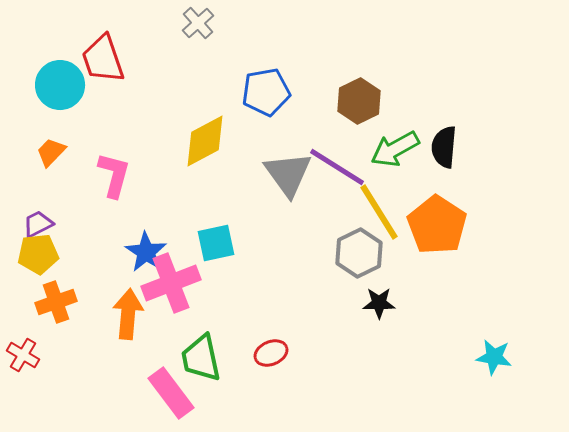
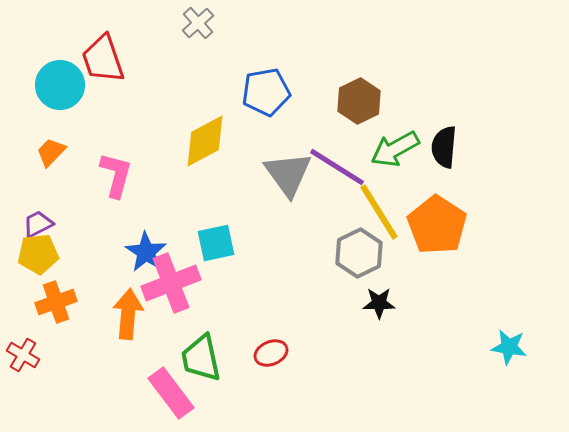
pink L-shape: moved 2 px right
cyan star: moved 15 px right, 10 px up
